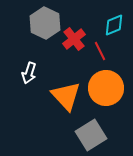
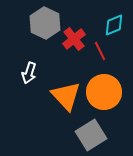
orange circle: moved 2 px left, 4 px down
